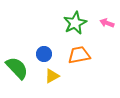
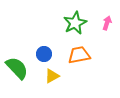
pink arrow: rotated 88 degrees clockwise
